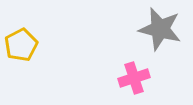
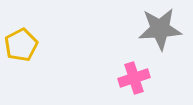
gray star: rotated 18 degrees counterclockwise
